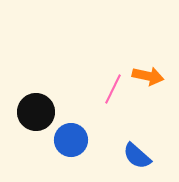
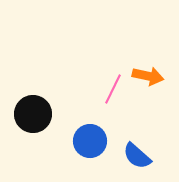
black circle: moved 3 px left, 2 px down
blue circle: moved 19 px right, 1 px down
